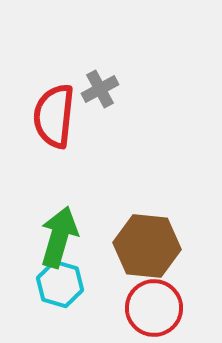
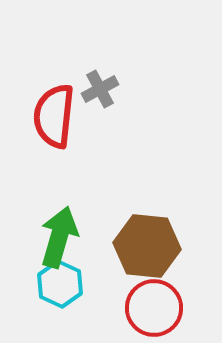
cyan hexagon: rotated 9 degrees clockwise
